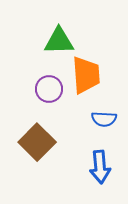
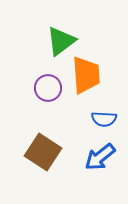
green triangle: moved 2 px right; rotated 36 degrees counterclockwise
purple circle: moved 1 px left, 1 px up
brown square: moved 6 px right, 10 px down; rotated 12 degrees counterclockwise
blue arrow: moved 10 px up; rotated 56 degrees clockwise
